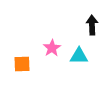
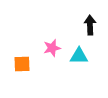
black arrow: moved 2 px left
pink star: rotated 18 degrees clockwise
